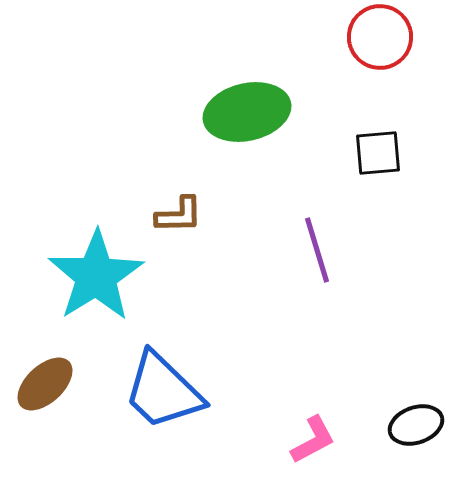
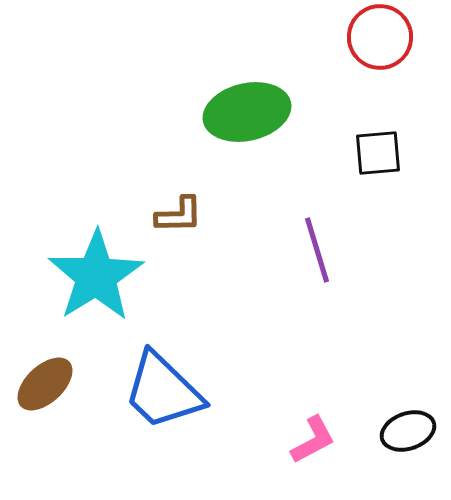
black ellipse: moved 8 px left, 6 px down
